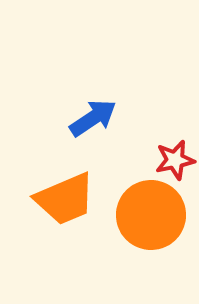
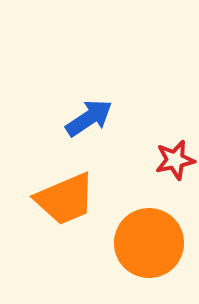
blue arrow: moved 4 px left
orange circle: moved 2 px left, 28 px down
